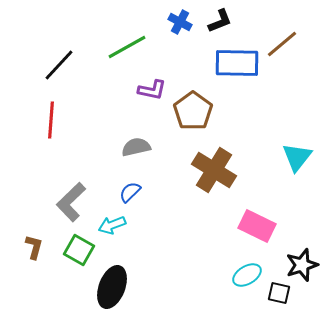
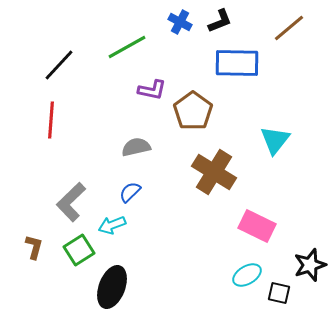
brown line: moved 7 px right, 16 px up
cyan triangle: moved 22 px left, 17 px up
brown cross: moved 2 px down
green square: rotated 28 degrees clockwise
black star: moved 8 px right
